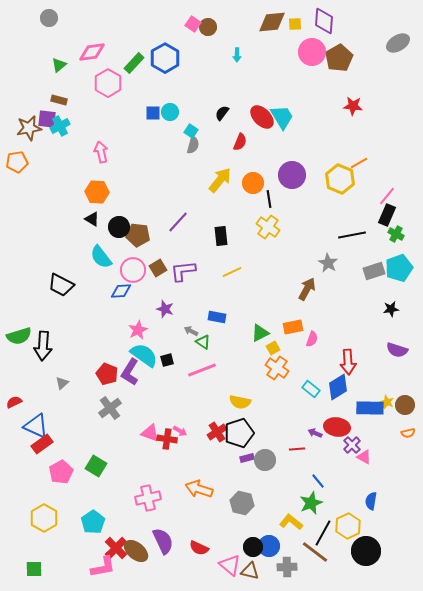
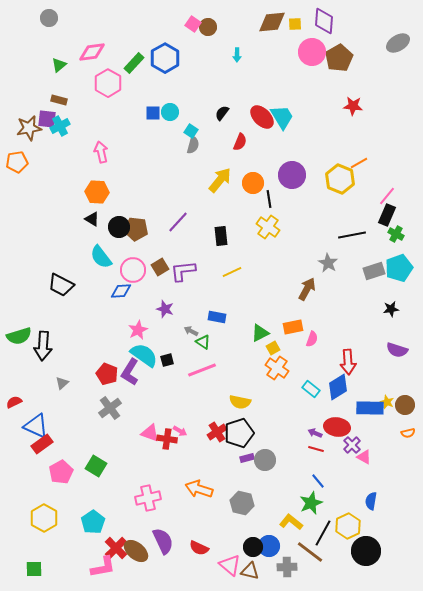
brown pentagon at (138, 235): moved 2 px left, 6 px up
brown square at (158, 268): moved 2 px right, 1 px up
red line at (297, 449): moved 19 px right; rotated 21 degrees clockwise
brown line at (315, 552): moved 5 px left
